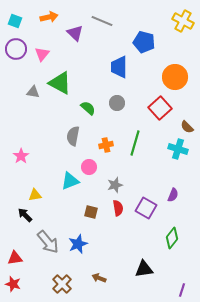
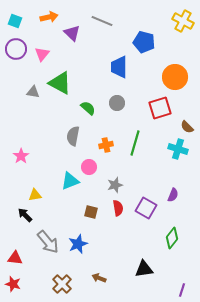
purple triangle: moved 3 px left
red square: rotated 25 degrees clockwise
red triangle: rotated 14 degrees clockwise
